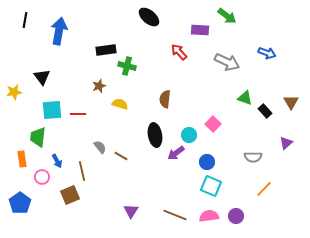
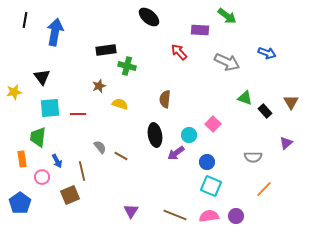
blue arrow at (59, 31): moved 4 px left, 1 px down
cyan square at (52, 110): moved 2 px left, 2 px up
